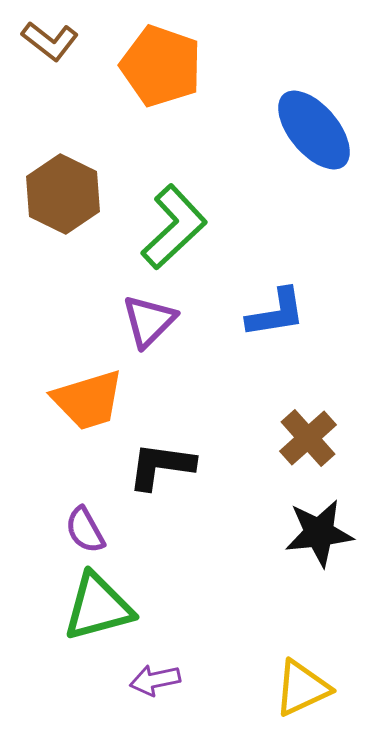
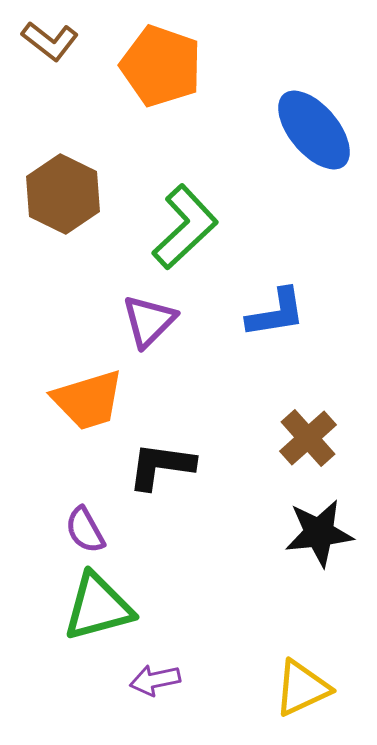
green L-shape: moved 11 px right
